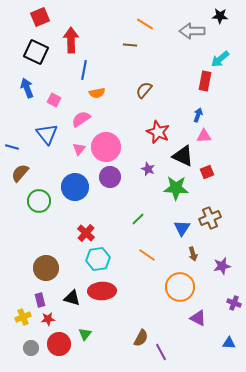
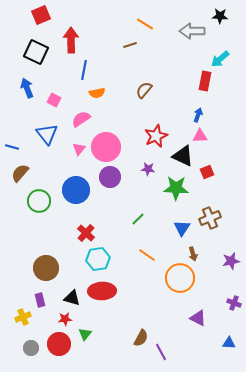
red square at (40, 17): moved 1 px right, 2 px up
brown line at (130, 45): rotated 24 degrees counterclockwise
red star at (158, 132): moved 2 px left, 4 px down; rotated 25 degrees clockwise
pink triangle at (204, 136): moved 4 px left
purple star at (148, 169): rotated 16 degrees counterclockwise
blue circle at (75, 187): moved 1 px right, 3 px down
purple star at (222, 266): moved 9 px right, 5 px up
orange circle at (180, 287): moved 9 px up
red star at (48, 319): moved 17 px right
